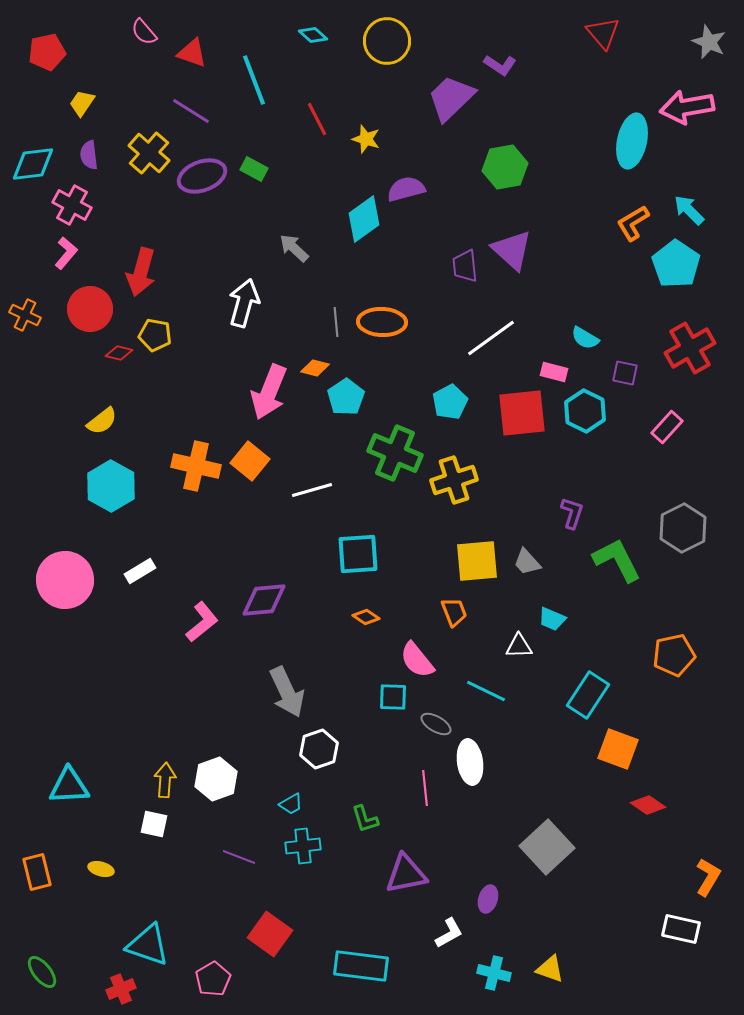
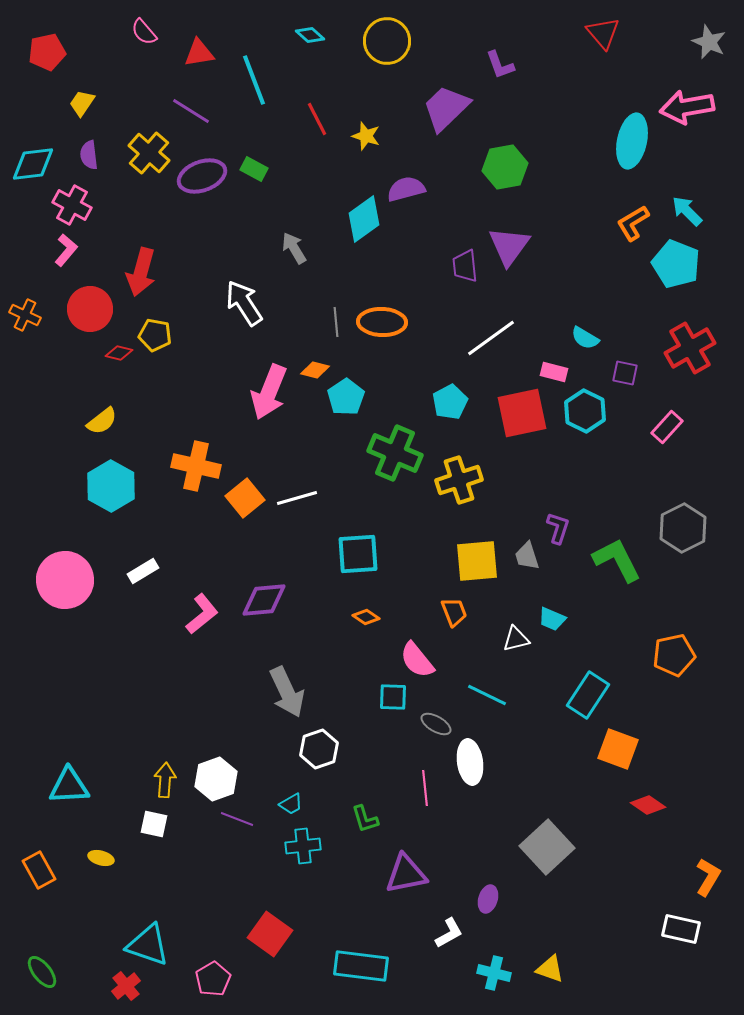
cyan diamond at (313, 35): moved 3 px left
red triangle at (192, 53): moved 7 px right; rotated 28 degrees counterclockwise
purple L-shape at (500, 65): rotated 36 degrees clockwise
purple trapezoid at (451, 98): moved 5 px left, 10 px down
yellow star at (366, 139): moved 3 px up
cyan arrow at (689, 210): moved 2 px left, 1 px down
gray arrow at (294, 248): rotated 16 degrees clockwise
purple triangle at (512, 250): moved 3 px left, 4 px up; rotated 24 degrees clockwise
pink L-shape at (66, 253): moved 3 px up
cyan pentagon at (676, 264): rotated 12 degrees counterclockwise
white arrow at (244, 303): rotated 48 degrees counterclockwise
orange diamond at (315, 368): moved 2 px down
red square at (522, 413): rotated 6 degrees counterclockwise
orange square at (250, 461): moved 5 px left, 37 px down; rotated 12 degrees clockwise
yellow cross at (454, 480): moved 5 px right
white line at (312, 490): moved 15 px left, 8 px down
purple L-shape at (572, 513): moved 14 px left, 15 px down
gray trapezoid at (527, 562): moved 6 px up; rotated 24 degrees clockwise
white rectangle at (140, 571): moved 3 px right
pink L-shape at (202, 622): moved 8 px up
white triangle at (519, 646): moved 3 px left, 7 px up; rotated 12 degrees counterclockwise
cyan line at (486, 691): moved 1 px right, 4 px down
purple line at (239, 857): moved 2 px left, 38 px up
yellow ellipse at (101, 869): moved 11 px up
orange rectangle at (37, 872): moved 2 px right, 2 px up; rotated 15 degrees counterclockwise
red cross at (121, 989): moved 5 px right, 3 px up; rotated 16 degrees counterclockwise
